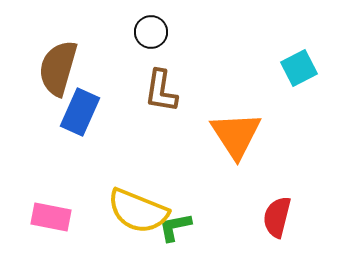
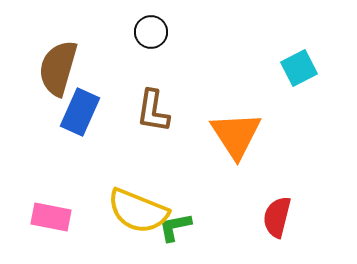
brown L-shape: moved 8 px left, 20 px down
